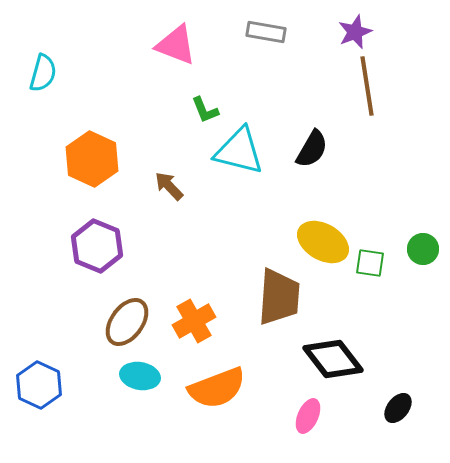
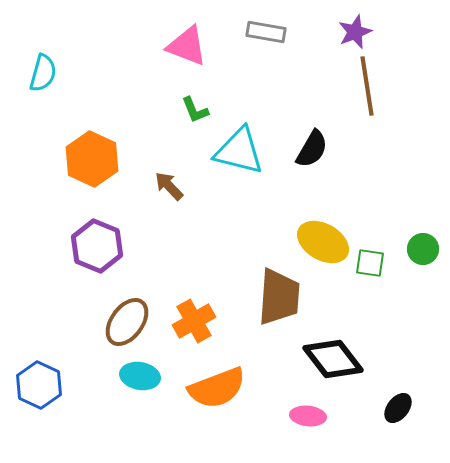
pink triangle: moved 11 px right, 1 px down
green L-shape: moved 10 px left
pink ellipse: rotated 72 degrees clockwise
